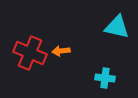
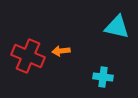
red cross: moved 2 px left, 3 px down
cyan cross: moved 2 px left, 1 px up
